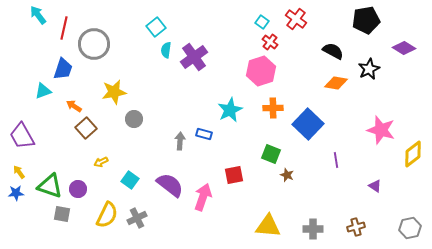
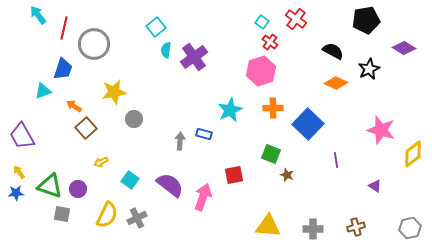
orange diamond at (336, 83): rotated 15 degrees clockwise
